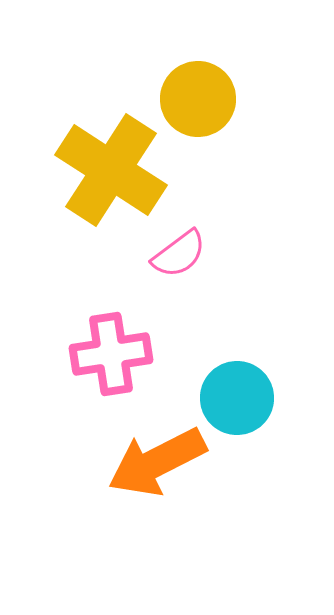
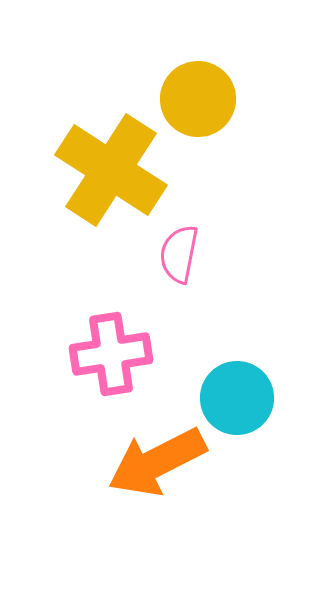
pink semicircle: rotated 138 degrees clockwise
